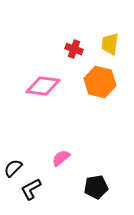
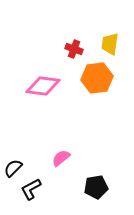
orange hexagon: moved 3 px left, 4 px up; rotated 20 degrees counterclockwise
